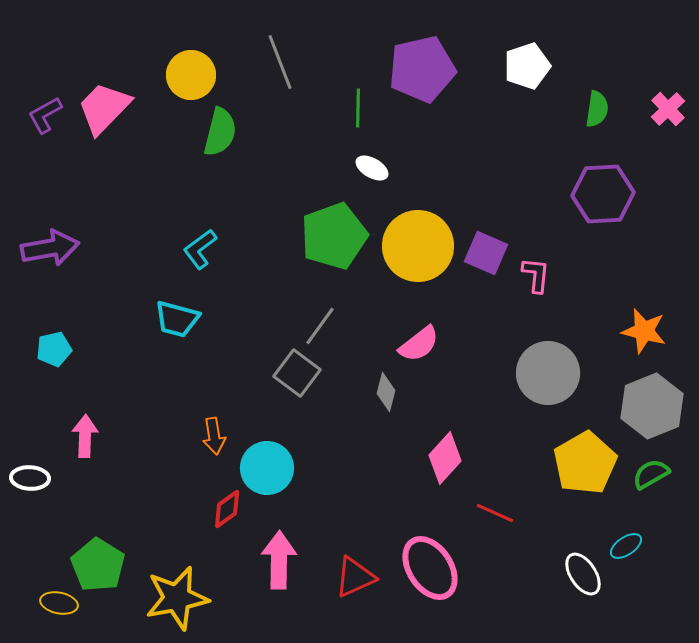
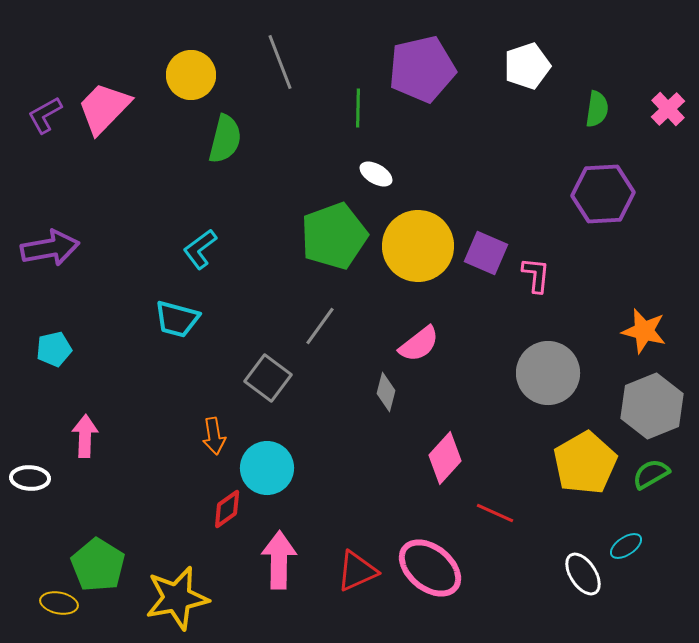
green semicircle at (220, 132): moved 5 px right, 7 px down
white ellipse at (372, 168): moved 4 px right, 6 px down
gray square at (297, 373): moved 29 px left, 5 px down
pink ellipse at (430, 568): rotated 18 degrees counterclockwise
red triangle at (355, 577): moved 2 px right, 6 px up
